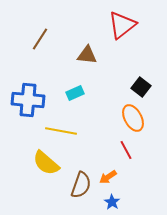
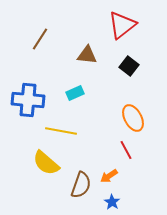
black square: moved 12 px left, 21 px up
orange arrow: moved 1 px right, 1 px up
